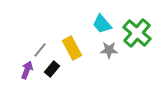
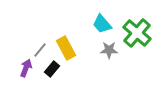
yellow rectangle: moved 6 px left
purple arrow: moved 1 px left, 2 px up
